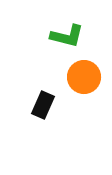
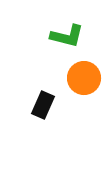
orange circle: moved 1 px down
